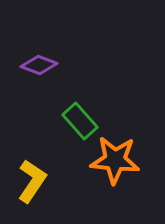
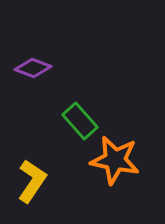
purple diamond: moved 6 px left, 3 px down
orange star: rotated 6 degrees clockwise
